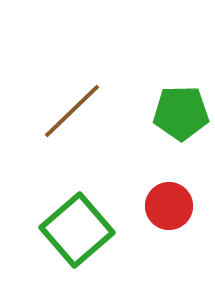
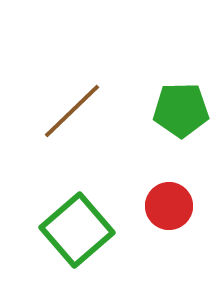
green pentagon: moved 3 px up
